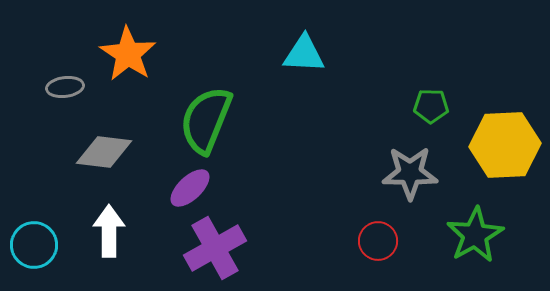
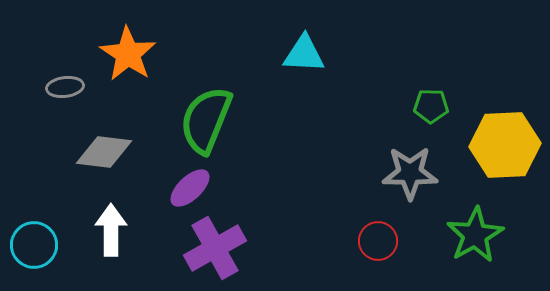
white arrow: moved 2 px right, 1 px up
